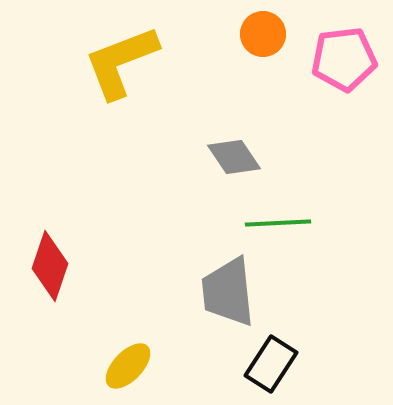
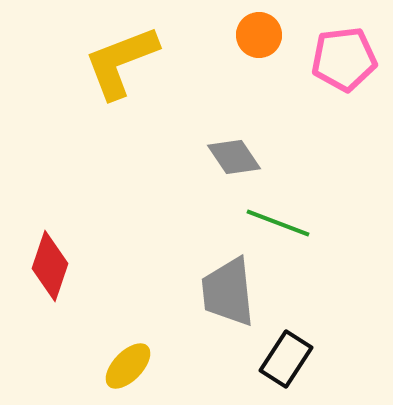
orange circle: moved 4 px left, 1 px down
green line: rotated 24 degrees clockwise
black rectangle: moved 15 px right, 5 px up
